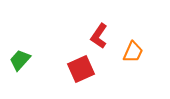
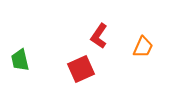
orange trapezoid: moved 10 px right, 5 px up
green trapezoid: rotated 55 degrees counterclockwise
